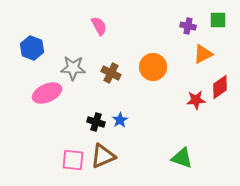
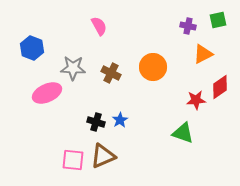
green square: rotated 12 degrees counterclockwise
green triangle: moved 1 px right, 25 px up
